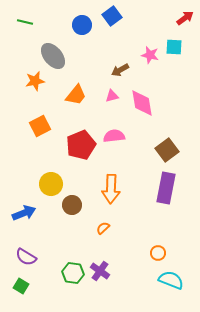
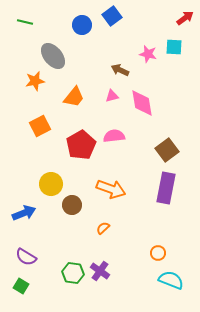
pink star: moved 2 px left, 1 px up
brown arrow: rotated 54 degrees clockwise
orange trapezoid: moved 2 px left, 2 px down
red pentagon: rotated 8 degrees counterclockwise
orange arrow: rotated 72 degrees counterclockwise
